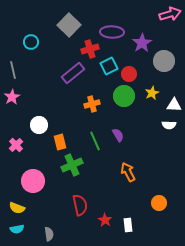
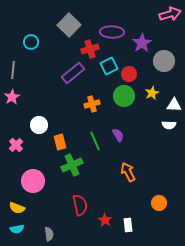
gray line: rotated 18 degrees clockwise
